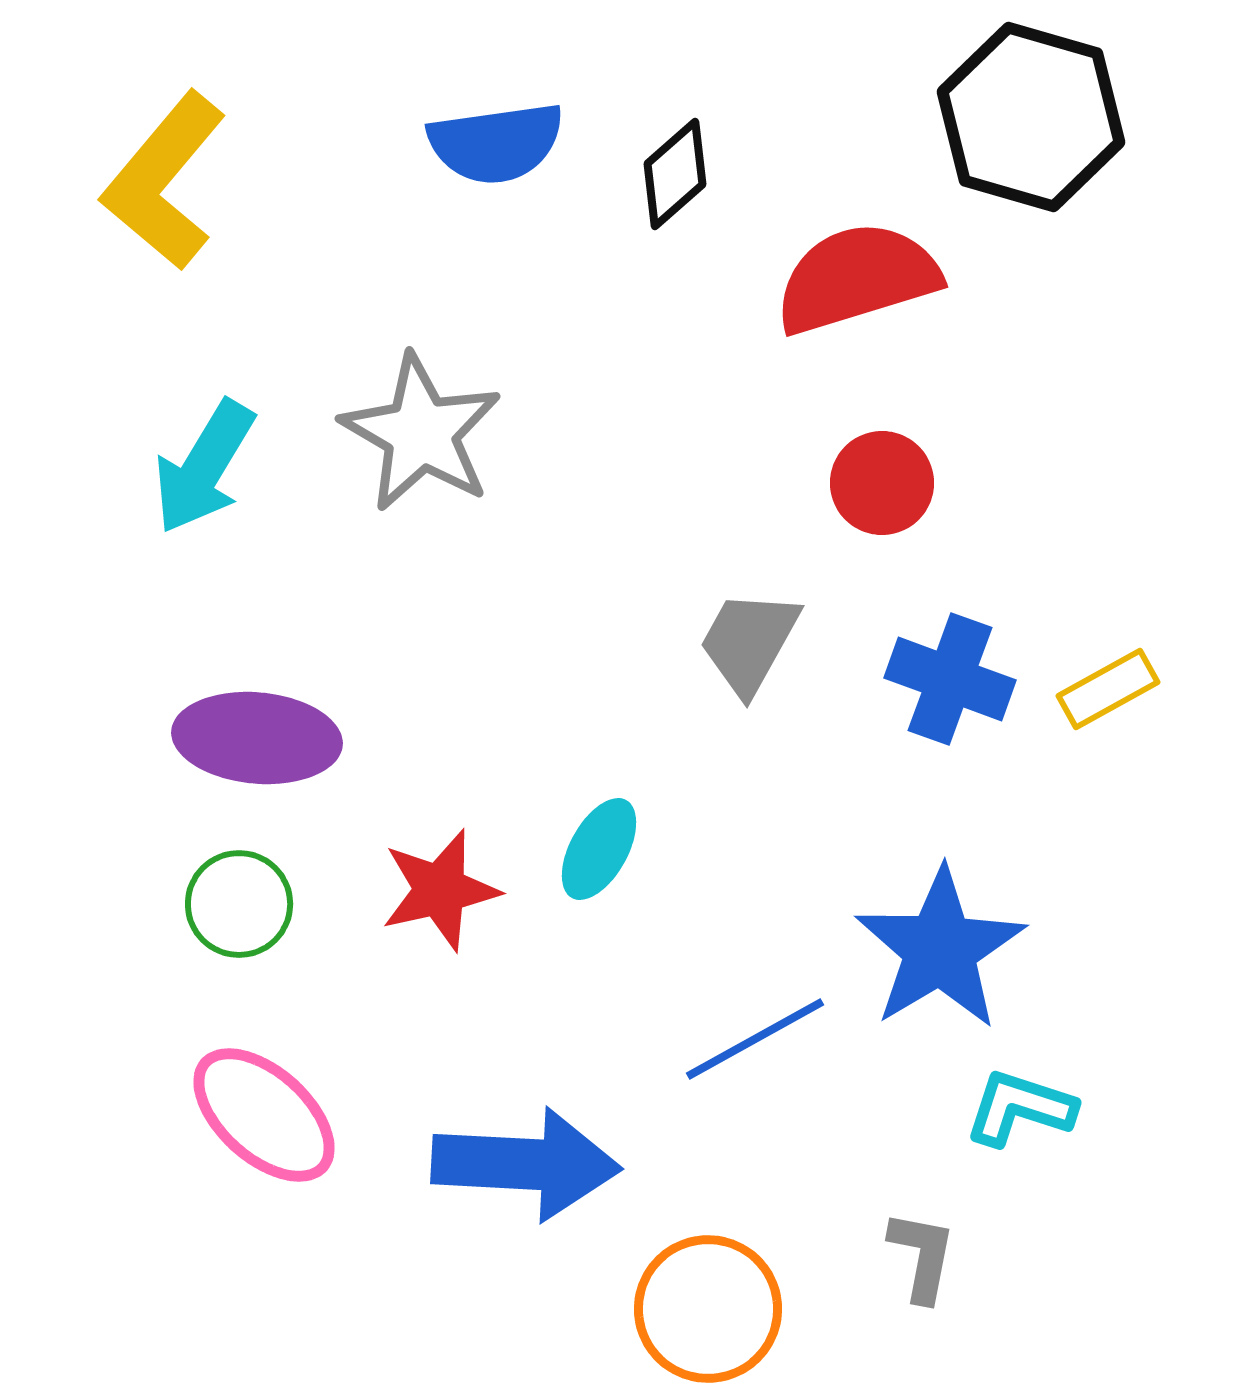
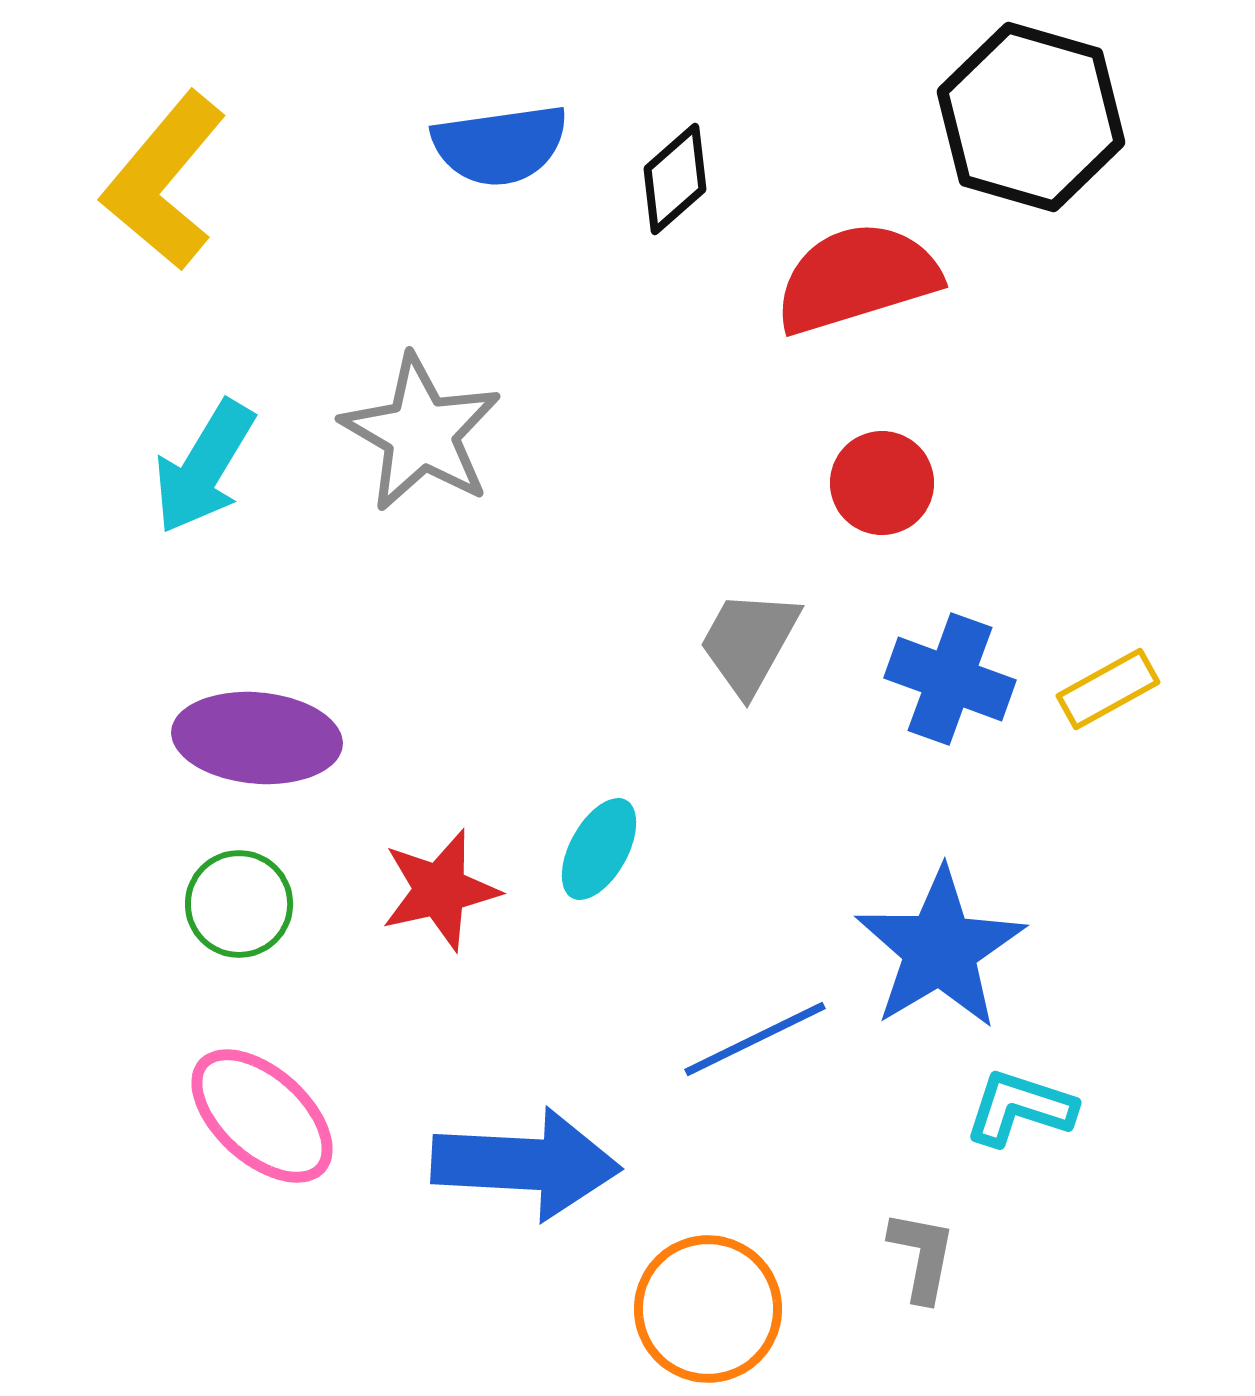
blue semicircle: moved 4 px right, 2 px down
black diamond: moved 5 px down
blue line: rotated 3 degrees clockwise
pink ellipse: moved 2 px left, 1 px down
